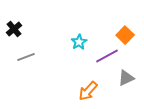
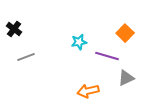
black cross: rotated 14 degrees counterclockwise
orange square: moved 2 px up
cyan star: rotated 21 degrees clockwise
purple line: rotated 45 degrees clockwise
orange arrow: rotated 35 degrees clockwise
